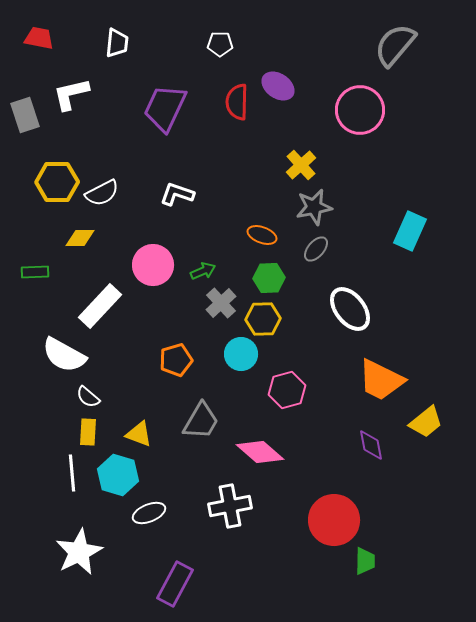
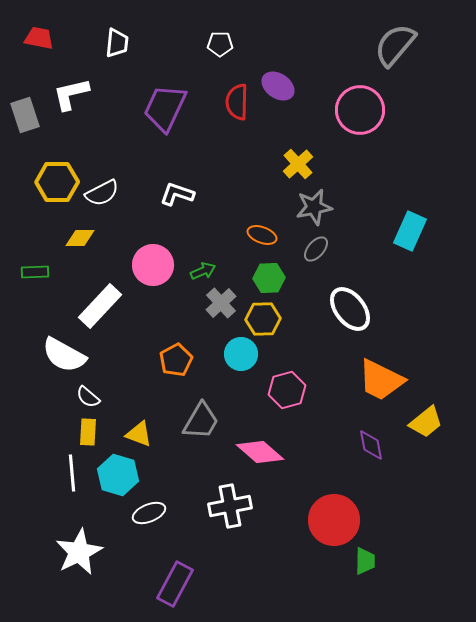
yellow cross at (301, 165): moved 3 px left, 1 px up
orange pentagon at (176, 360): rotated 12 degrees counterclockwise
